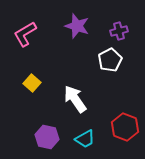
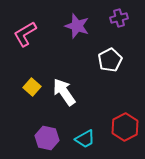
purple cross: moved 13 px up
yellow square: moved 4 px down
white arrow: moved 11 px left, 7 px up
red hexagon: rotated 12 degrees clockwise
purple hexagon: moved 1 px down
